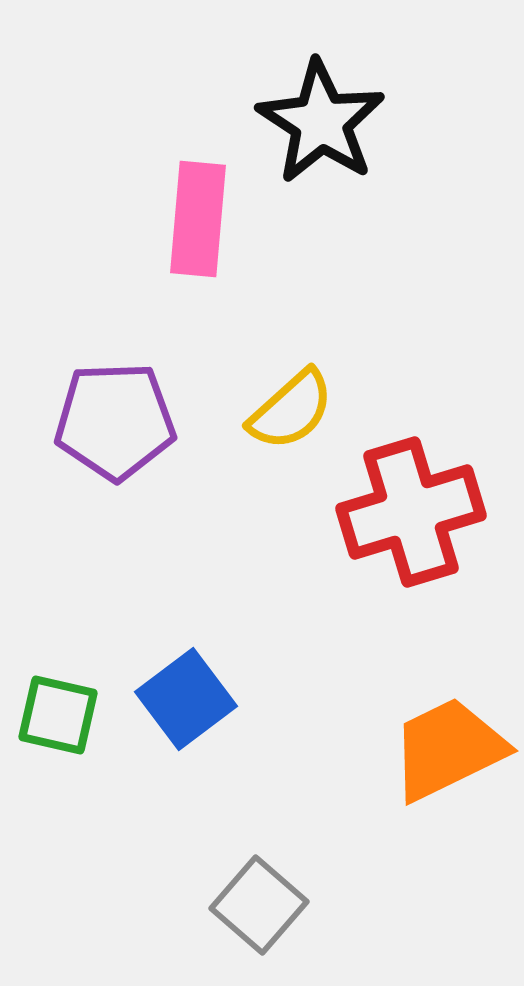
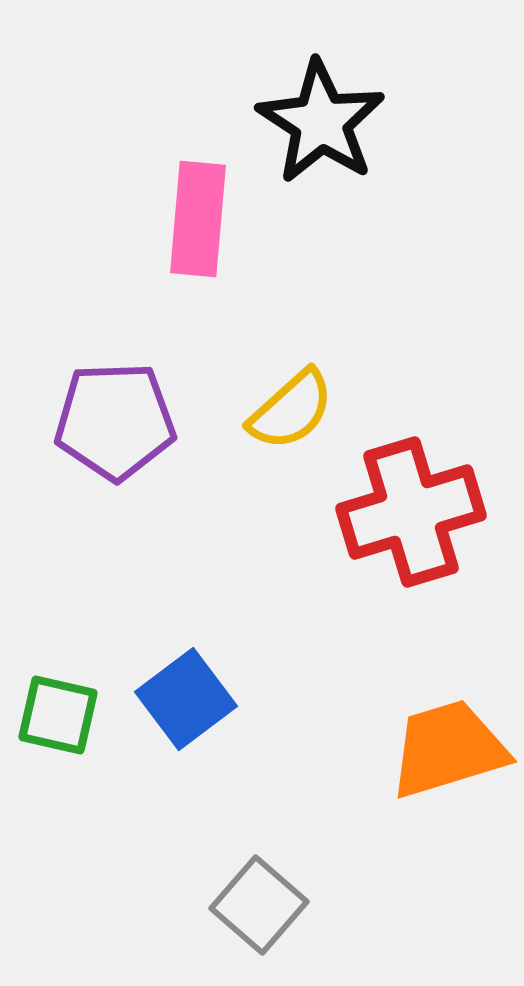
orange trapezoid: rotated 9 degrees clockwise
